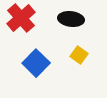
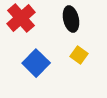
black ellipse: rotated 70 degrees clockwise
